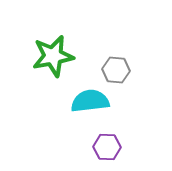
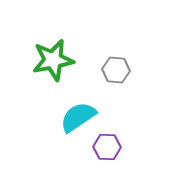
green star: moved 4 px down
cyan semicircle: moved 12 px left, 16 px down; rotated 27 degrees counterclockwise
